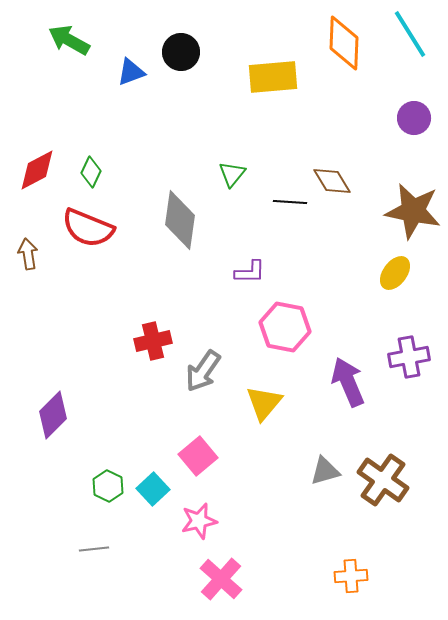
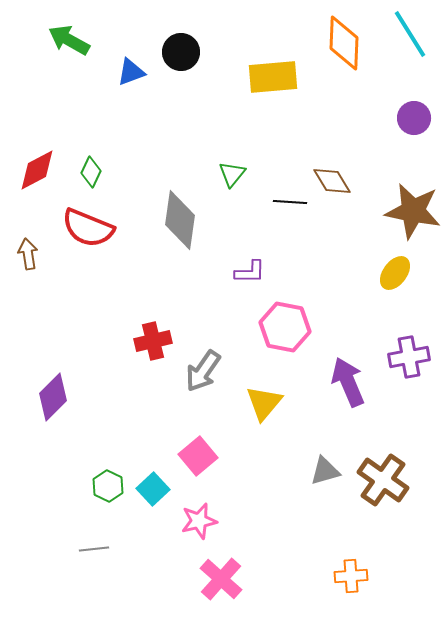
purple diamond: moved 18 px up
